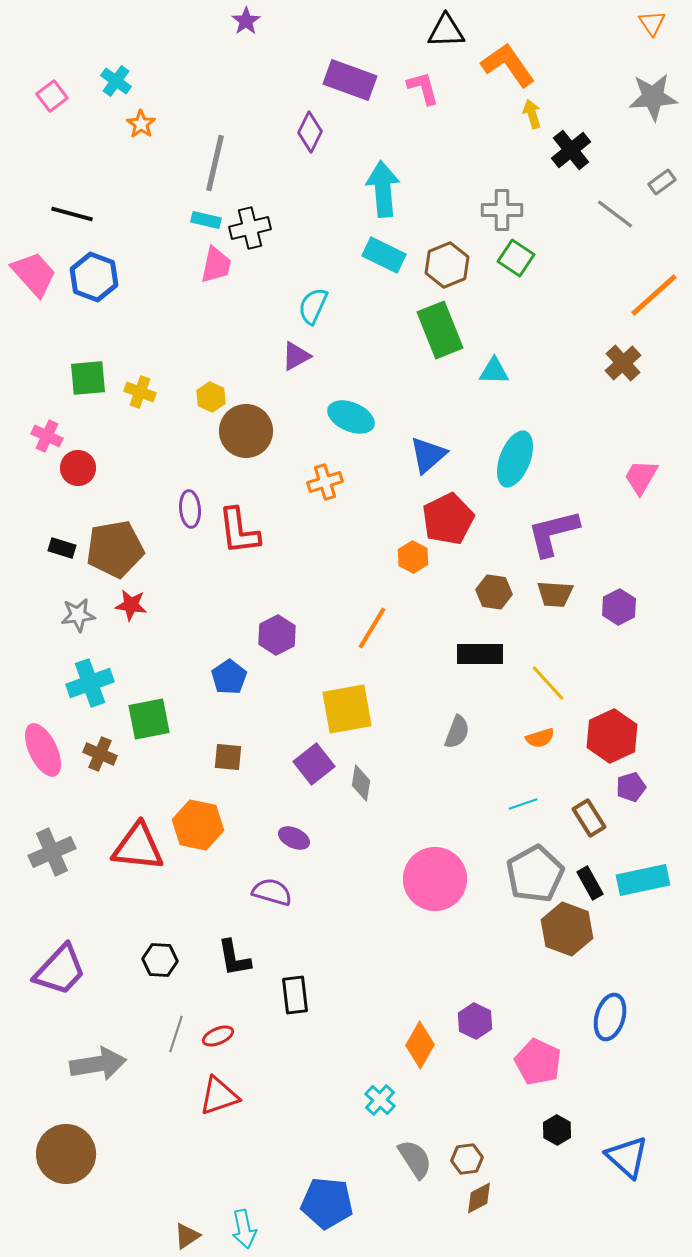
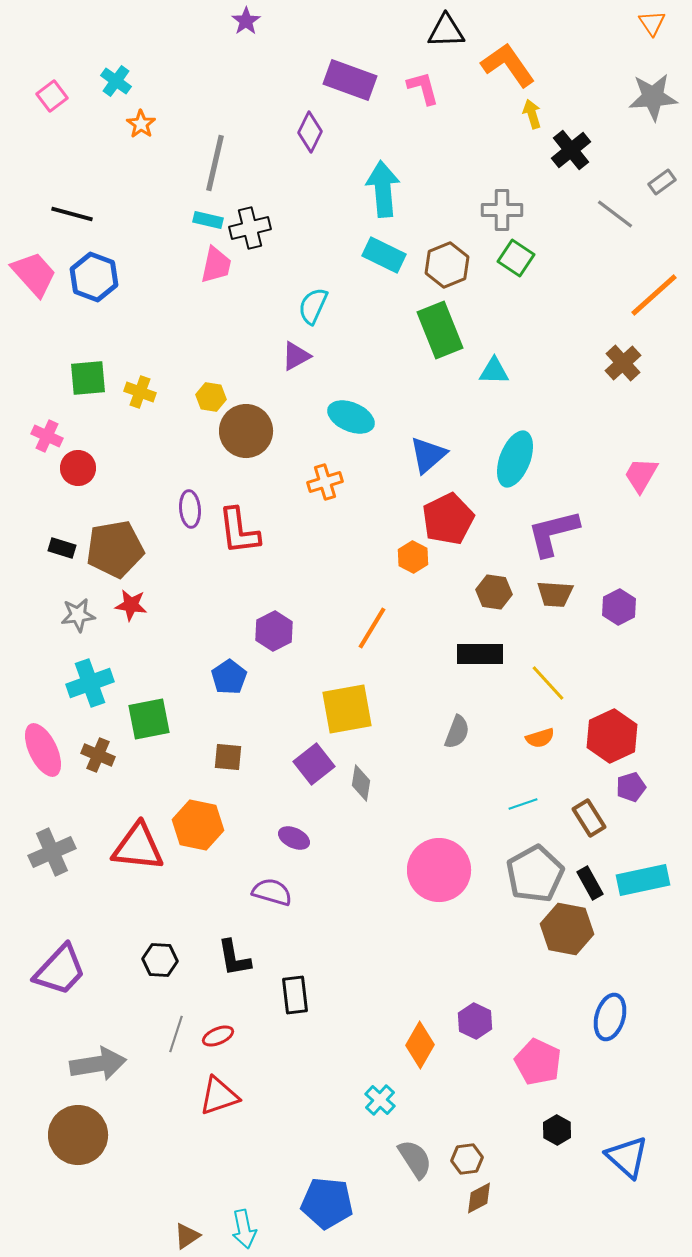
cyan rectangle at (206, 220): moved 2 px right
yellow hexagon at (211, 397): rotated 16 degrees counterclockwise
pink trapezoid at (641, 477): moved 2 px up
purple hexagon at (277, 635): moved 3 px left, 4 px up
brown cross at (100, 754): moved 2 px left, 1 px down
pink circle at (435, 879): moved 4 px right, 9 px up
brown hexagon at (567, 929): rotated 9 degrees counterclockwise
brown circle at (66, 1154): moved 12 px right, 19 px up
